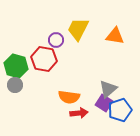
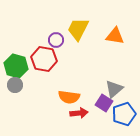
gray triangle: moved 6 px right
blue pentagon: moved 4 px right, 4 px down
